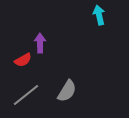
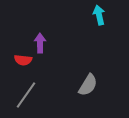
red semicircle: rotated 36 degrees clockwise
gray semicircle: moved 21 px right, 6 px up
gray line: rotated 16 degrees counterclockwise
